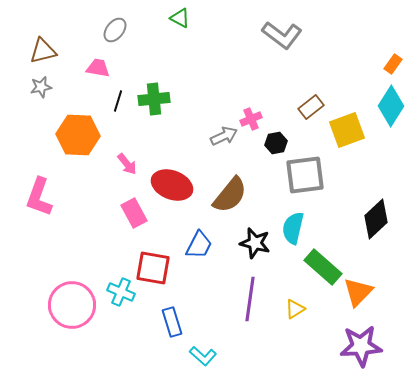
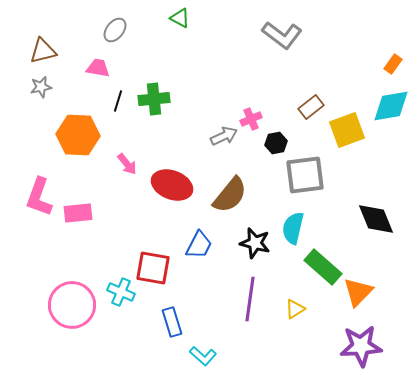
cyan diamond: rotated 48 degrees clockwise
pink rectangle: moved 56 px left; rotated 68 degrees counterclockwise
black diamond: rotated 69 degrees counterclockwise
